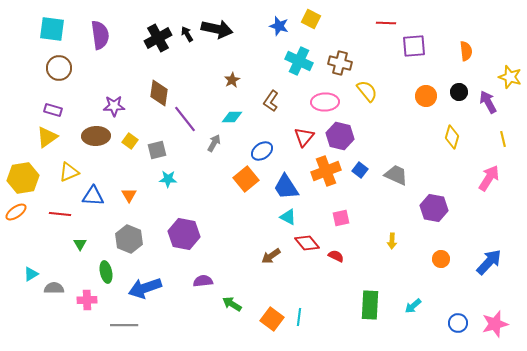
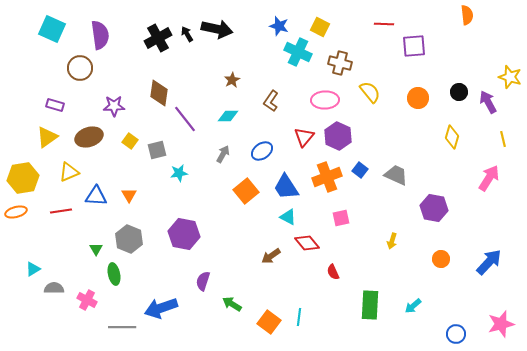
yellow square at (311, 19): moved 9 px right, 8 px down
red line at (386, 23): moved 2 px left, 1 px down
cyan square at (52, 29): rotated 16 degrees clockwise
orange semicircle at (466, 51): moved 1 px right, 36 px up
cyan cross at (299, 61): moved 1 px left, 9 px up
brown circle at (59, 68): moved 21 px right
yellow semicircle at (367, 91): moved 3 px right, 1 px down
orange circle at (426, 96): moved 8 px left, 2 px down
pink ellipse at (325, 102): moved 2 px up
purple rectangle at (53, 110): moved 2 px right, 5 px up
cyan diamond at (232, 117): moved 4 px left, 1 px up
brown ellipse at (96, 136): moved 7 px left, 1 px down; rotated 16 degrees counterclockwise
purple hexagon at (340, 136): moved 2 px left; rotated 12 degrees clockwise
gray arrow at (214, 143): moved 9 px right, 11 px down
orange cross at (326, 171): moved 1 px right, 6 px down
cyan star at (168, 179): moved 11 px right, 6 px up; rotated 12 degrees counterclockwise
orange square at (246, 179): moved 12 px down
blue triangle at (93, 196): moved 3 px right
orange ellipse at (16, 212): rotated 20 degrees clockwise
red line at (60, 214): moved 1 px right, 3 px up; rotated 15 degrees counterclockwise
yellow arrow at (392, 241): rotated 14 degrees clockwise
green triangle at (80, 244): moved 16 px right, 5 px down
red semicircle at (336, 256): moved 3 px left, 16 px down; rotated 140 degrees counterclockwise
green ellipse at (106, 272): moved 8 px right, 2 px down
cyan triangle at (31, 274): moved 2 px right, 5 px up
purple semicircle at (203, 281): rotated 66 degrees counterclockwise
blue arrow at (145, 288): moved 16 px right, 20 px down
pink cross at (87, 300): rotated 30 degrees clockwise
orange square at (272, 319): moved 3 px left, 3 px down
blue circle at (458, 323): moved 2 px left, 11 px down
pink star at (495, 324): moved 6 px right
gray line at (124, 325): moved 2 px left, 2 px down
